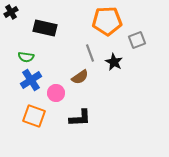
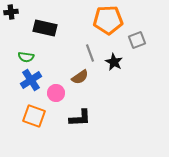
black cross: rotated 24 degrees clockwise
orange pentagon: moved 1 px right, 1 px up
